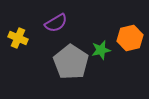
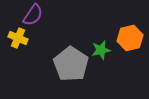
purple semicircle: moved 23 px left, 8 px up; rotated 25 degrees counterclockwise
gray pentagon: moved 2 px down
